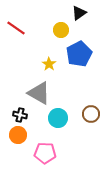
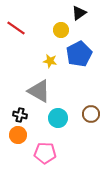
yellow star: moved 1 px right, 3 px up; rotated 24 degrees counterclockwise
gray triangle: moved 2 px up
